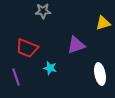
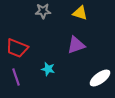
yellow triangle: moved 23 px left, 10 px up; rotated 35 degrees clockwise
red trapezoid: moved 10 px left
cyan star: moved 2 px left, 1 px down
white ellipse: moved 4 px down; rotated 65 degrees clockwise
